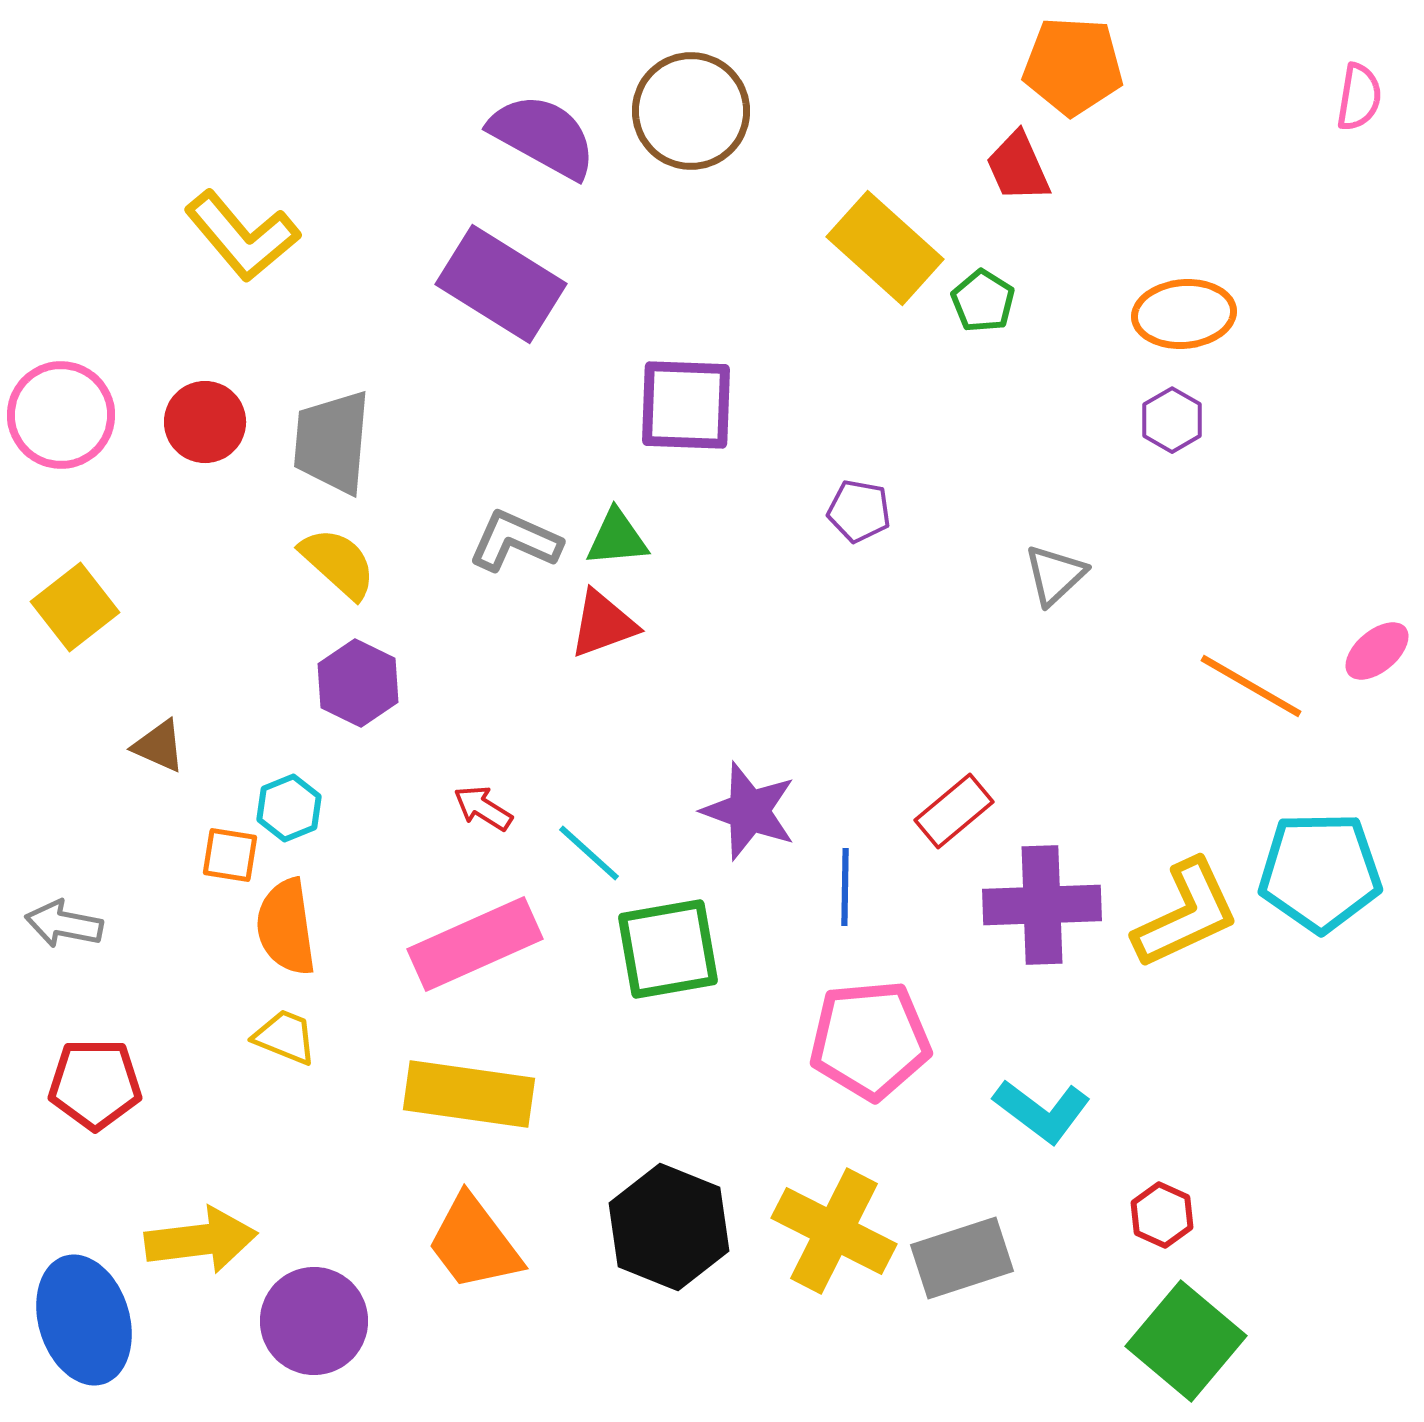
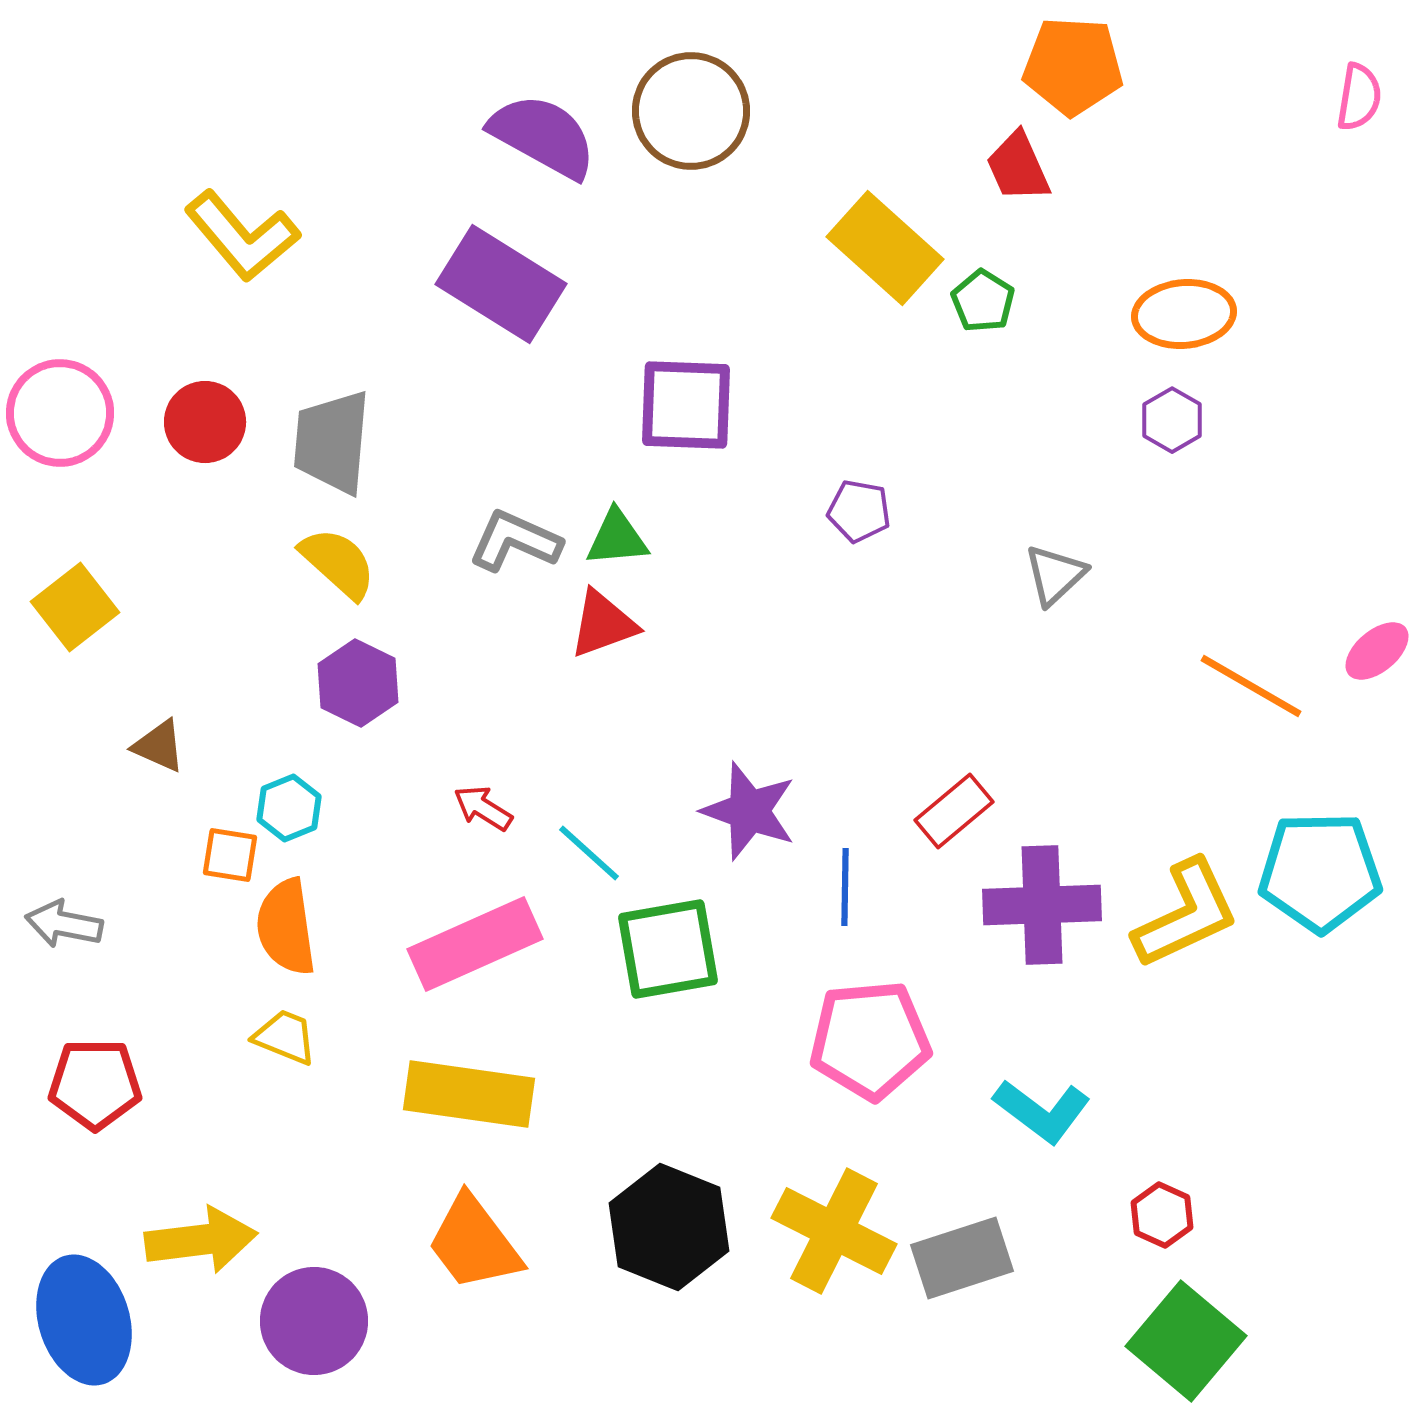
pink circle at (61, 415): moved 1 px left, 2 px up
